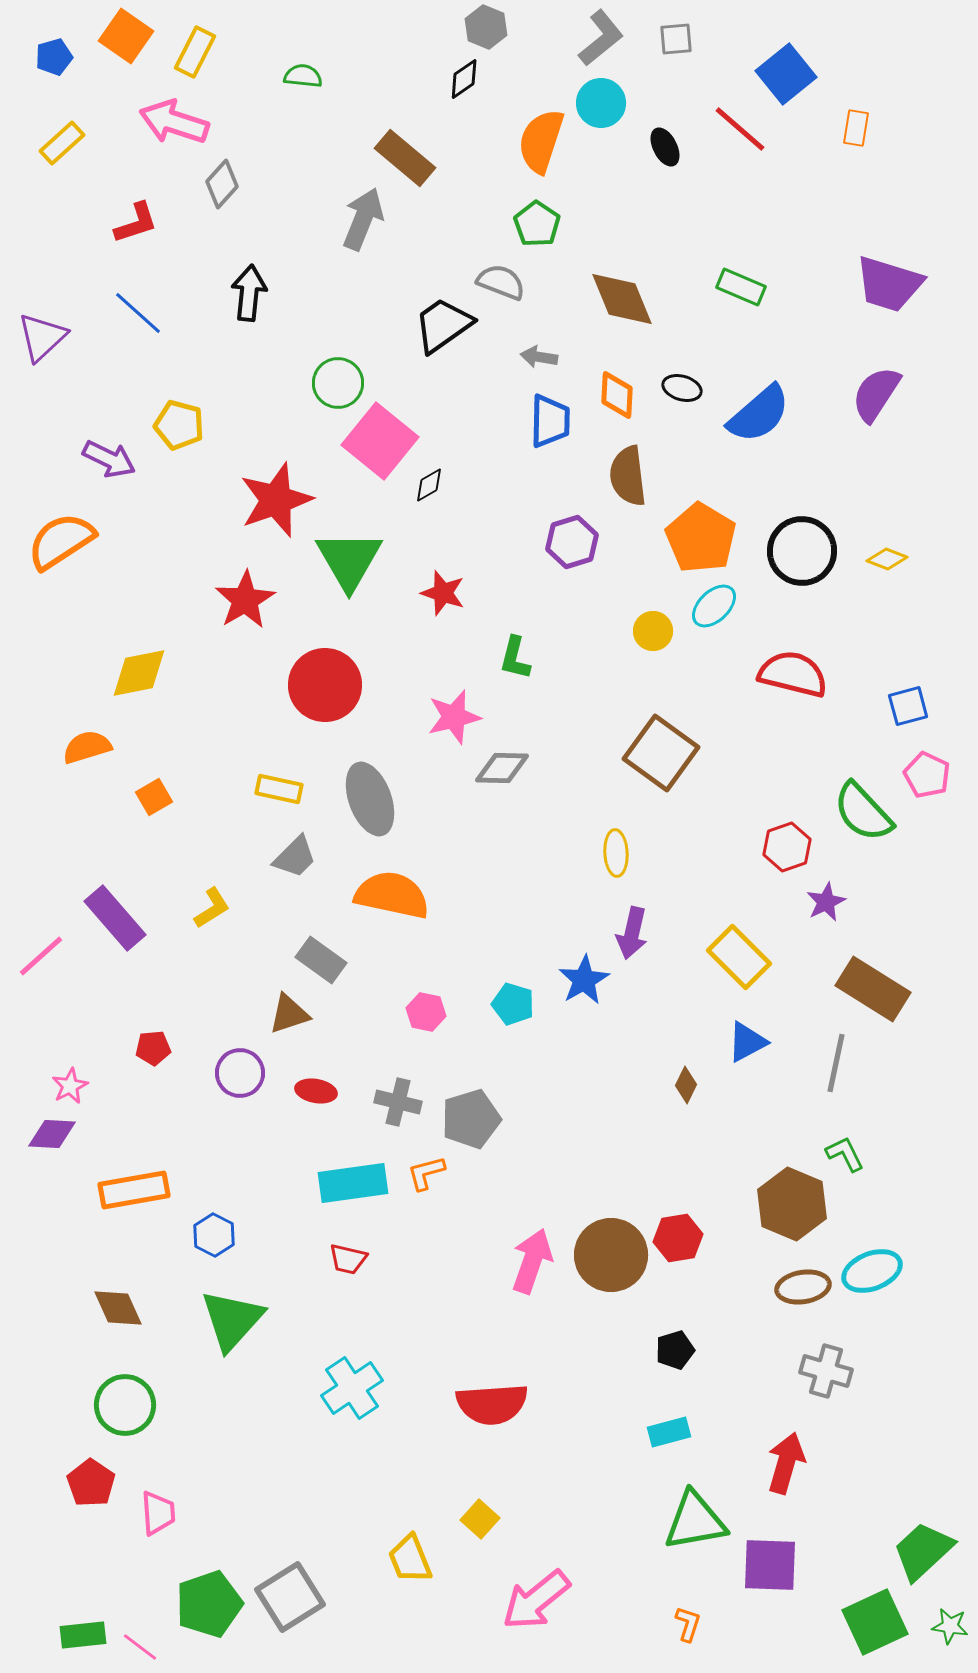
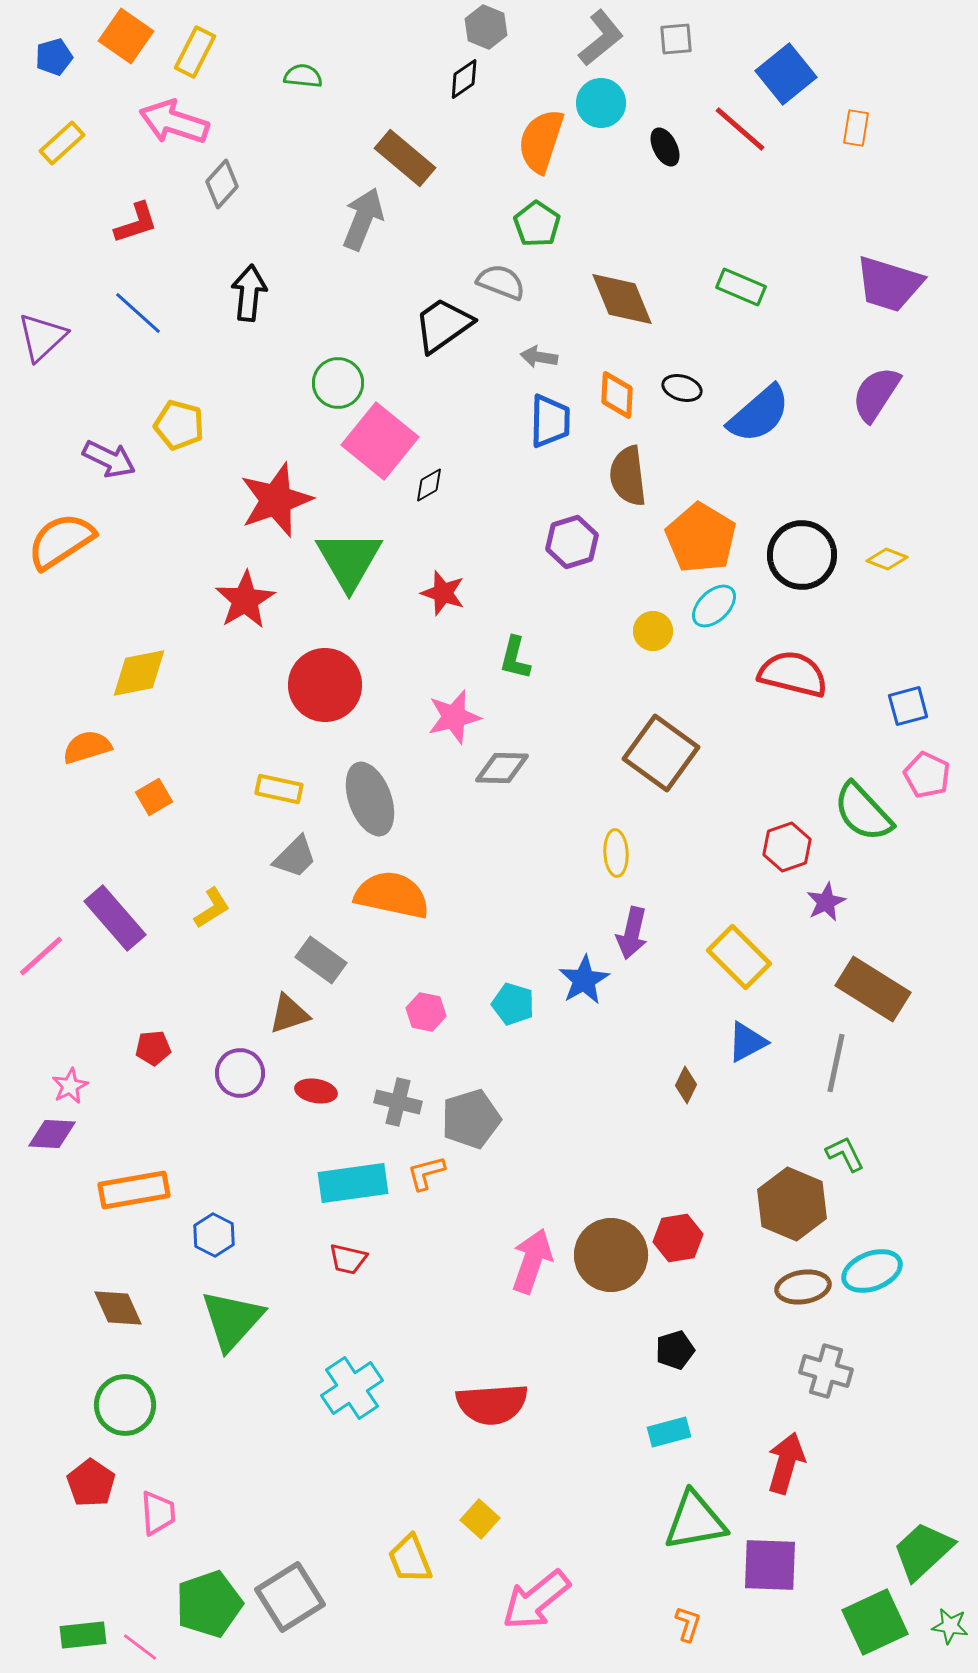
black circle at (802, 551): moved 4 px down
